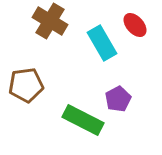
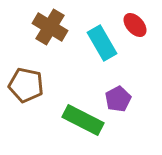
brown cross: moved 6 px down
brown pentagon: rotated 20 degrees clockwise
